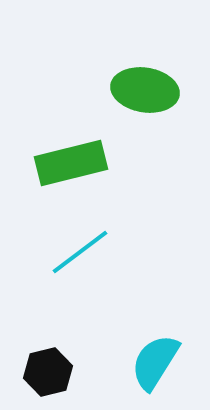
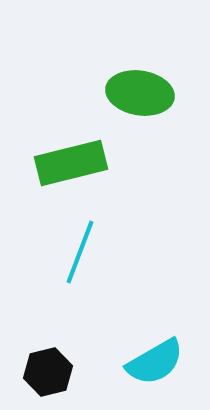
green ellipse: moved 5 px left, 3 px down
cyan line: rotated 32 degrees counterclockwise
cyan semicircle: rotated 152 degrees counterclockwise
